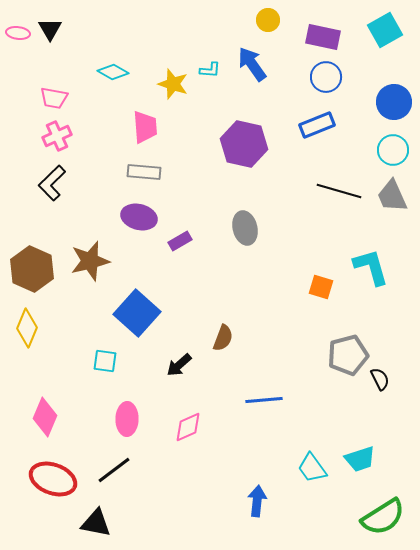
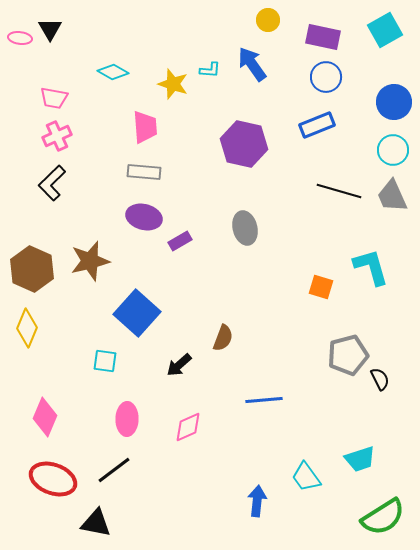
pink ellipse at (18, 33): moved 2 px right, 5 px down
purple ellipse at (139, 217): moved 5 px right
cyan trapezoid at (312, 468): moved 6 px left, 9 px down
